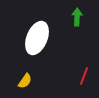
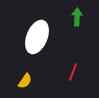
white ellipse: moved 1 px up
red line: moved 11 px left, 4 px up
